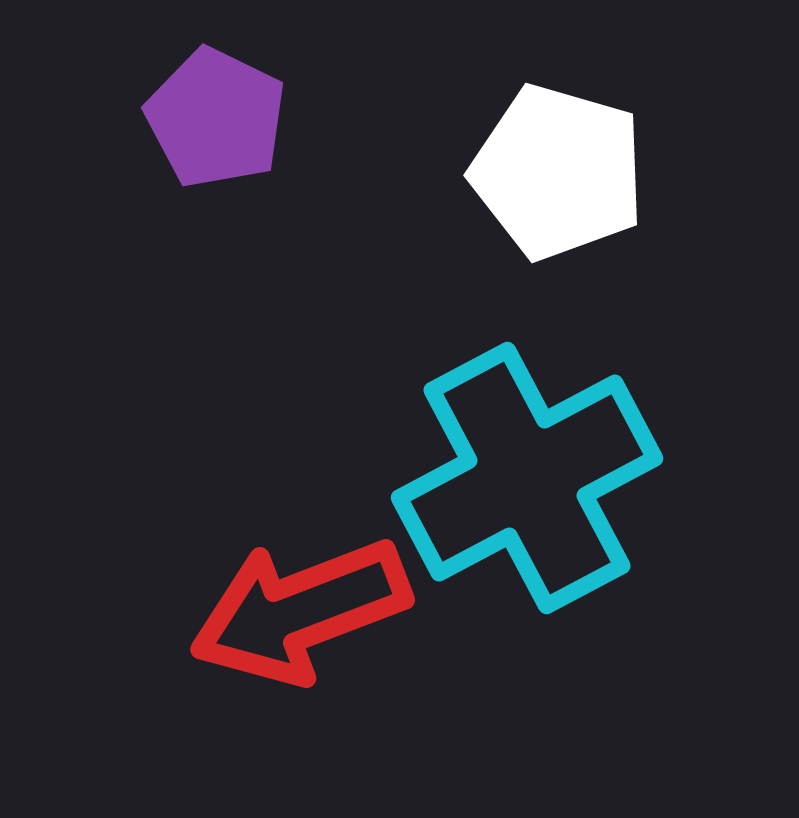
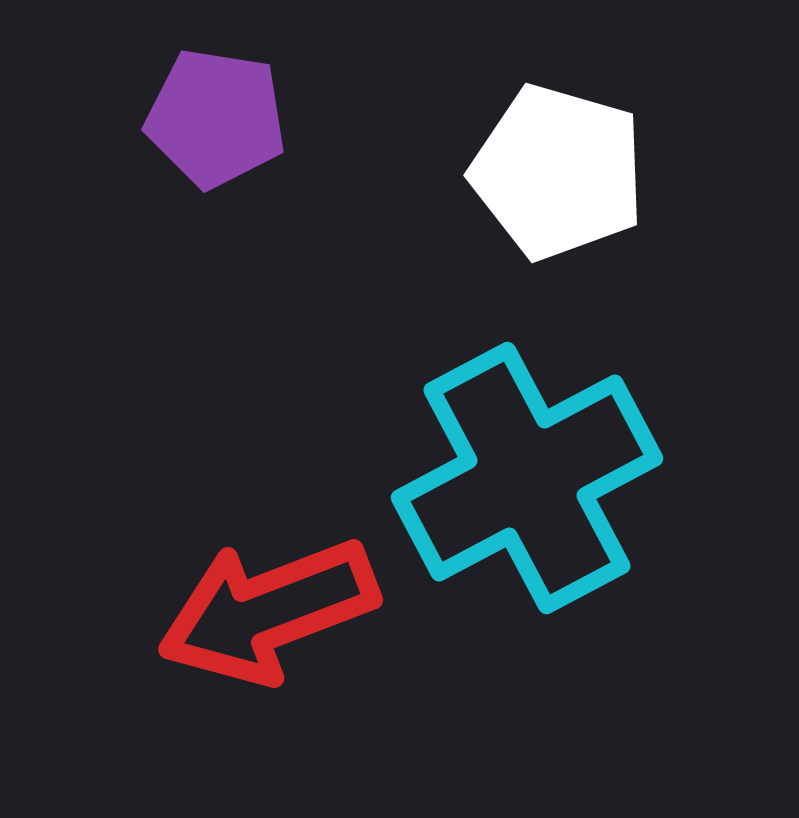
purple pentagon: rotated 17 degrees counterclockwise
red arrow: moved 32 px left
